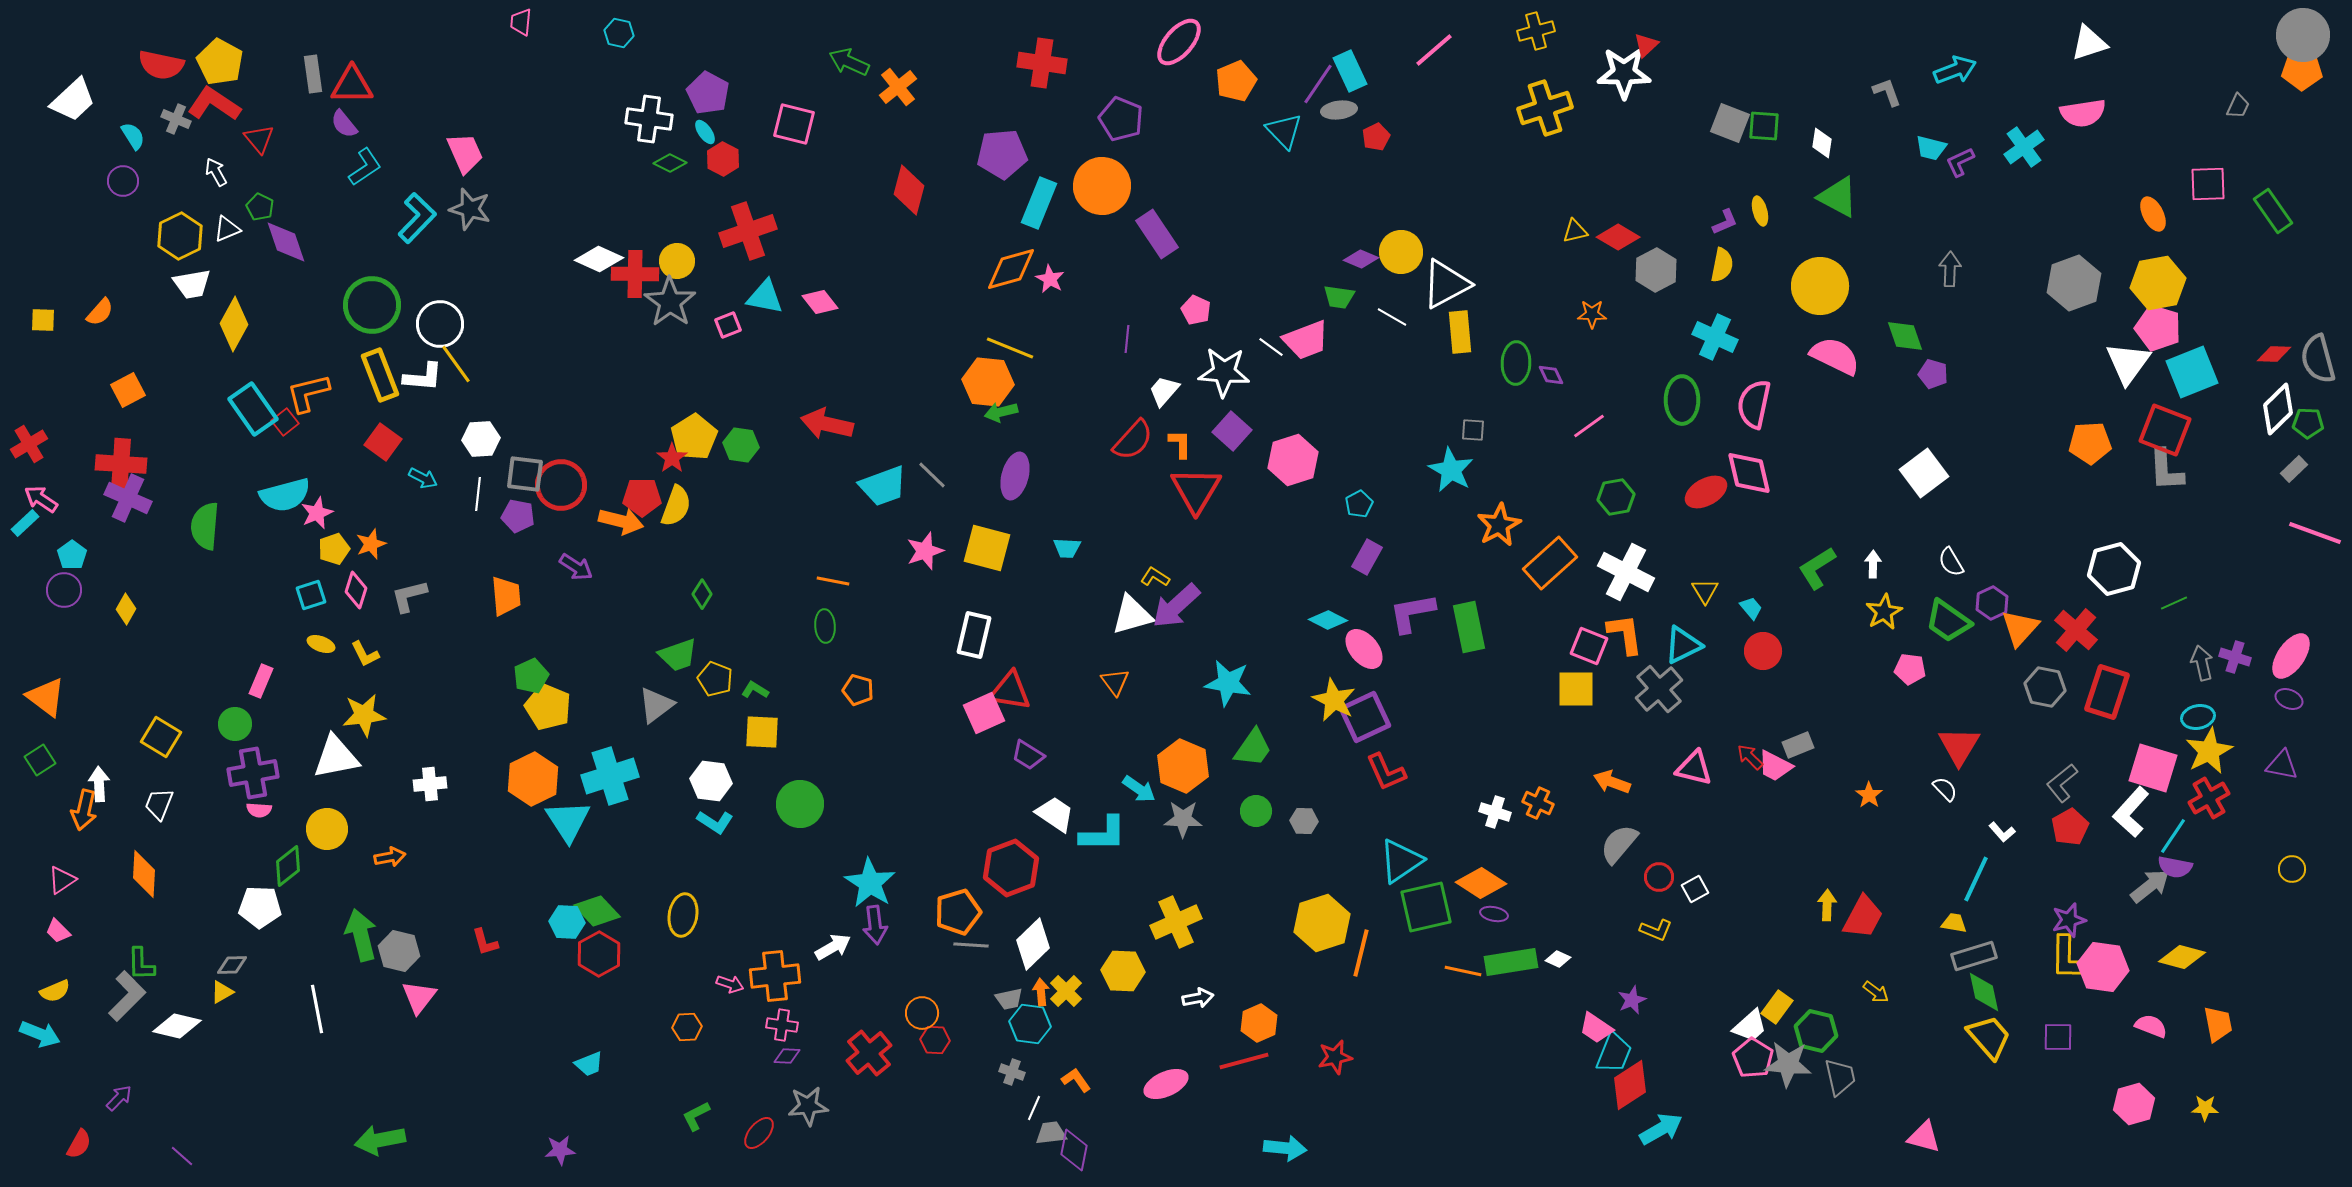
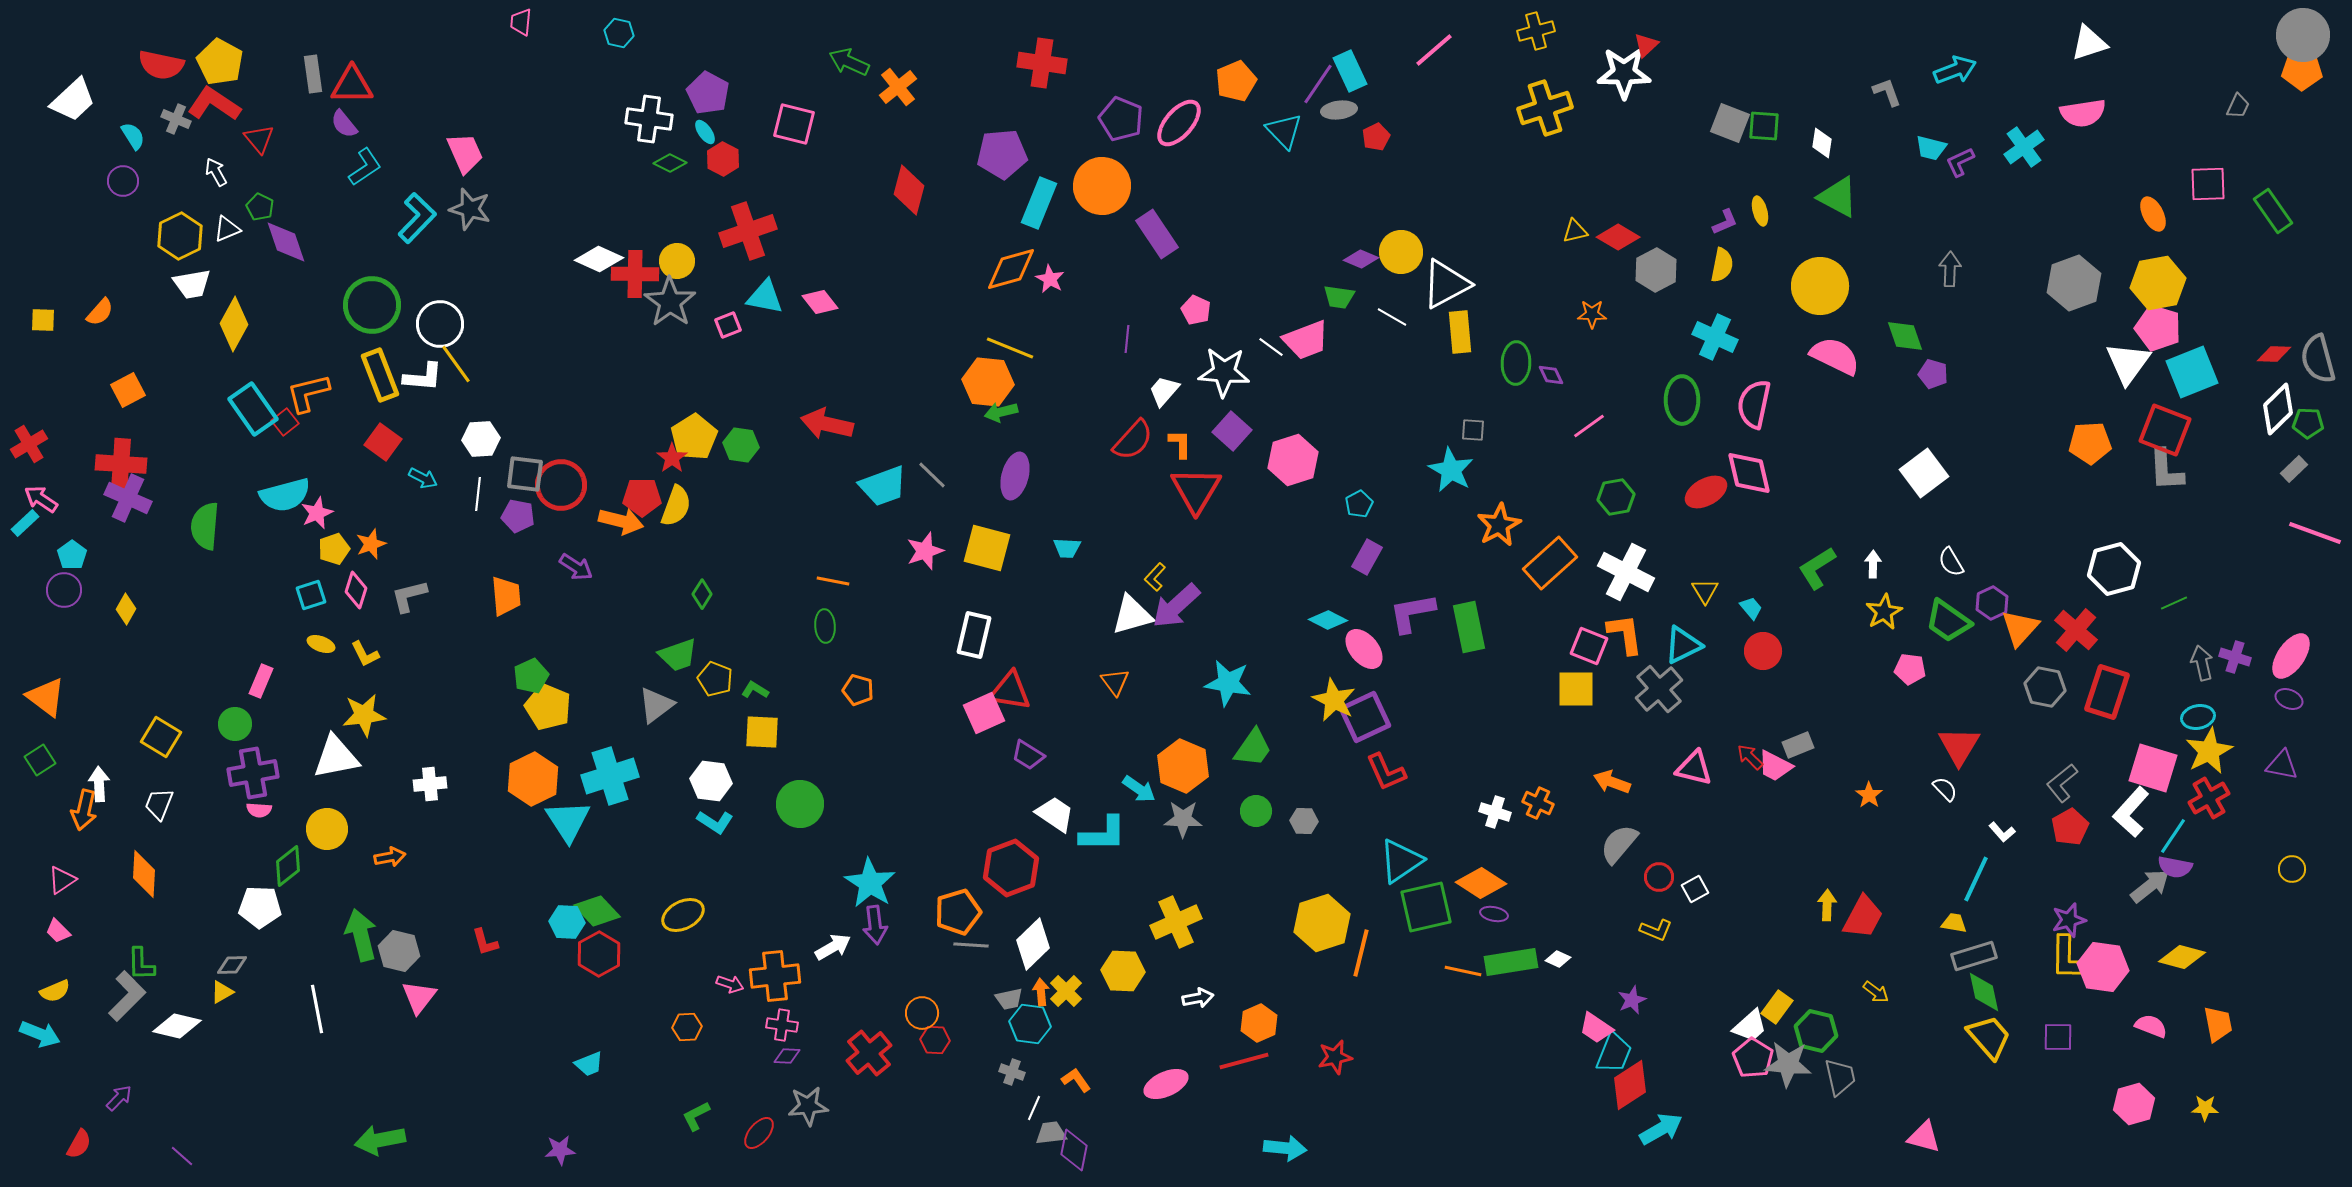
pink ellipse at (1179, 42): moved 81 px down
yellow L-shape at (1155, 577): rotated 80 degrees counterclockwise
yellow ellipse at (683, 915): rotated 54 degrees clockwise
